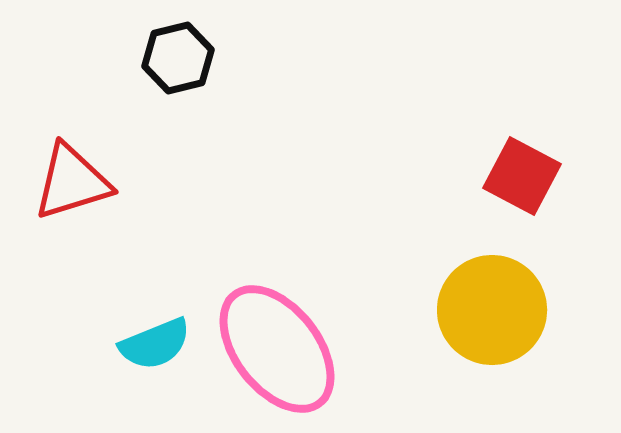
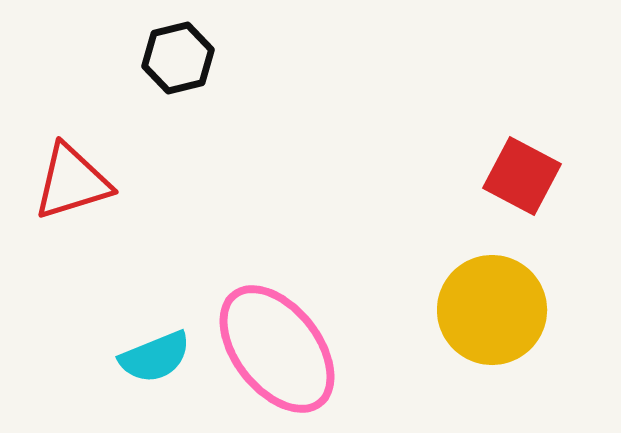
cyan semicircle: moved 13 px down
